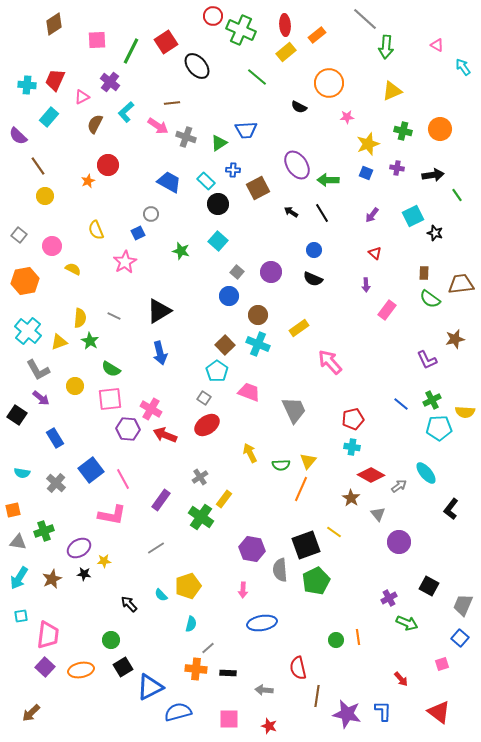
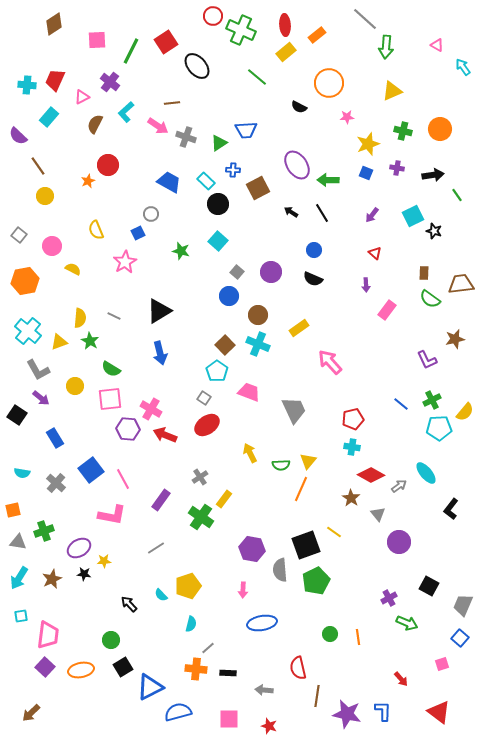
black star at (435, 233): moved 1 px left, 2 px up
yellow semicircle at (465, 412): rotated 54 degrees counterclockwise
green circle at (336, 640): moved 6 px left, 6 px up
